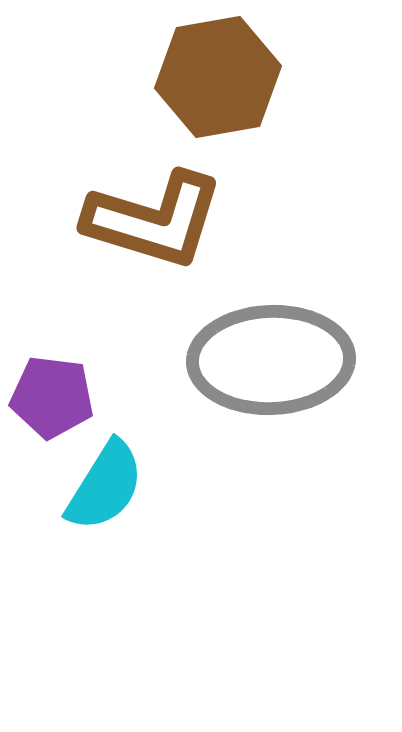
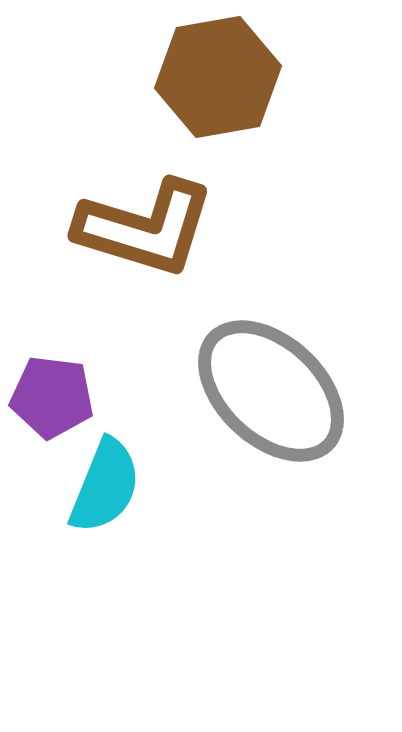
brown L-shape: moved 9 px left, 8 px down
gray ellipse: moved 31 px down; rotated 45 degrees clockwise
cyan semicircle: rotated 10 degrees counterclockwise
